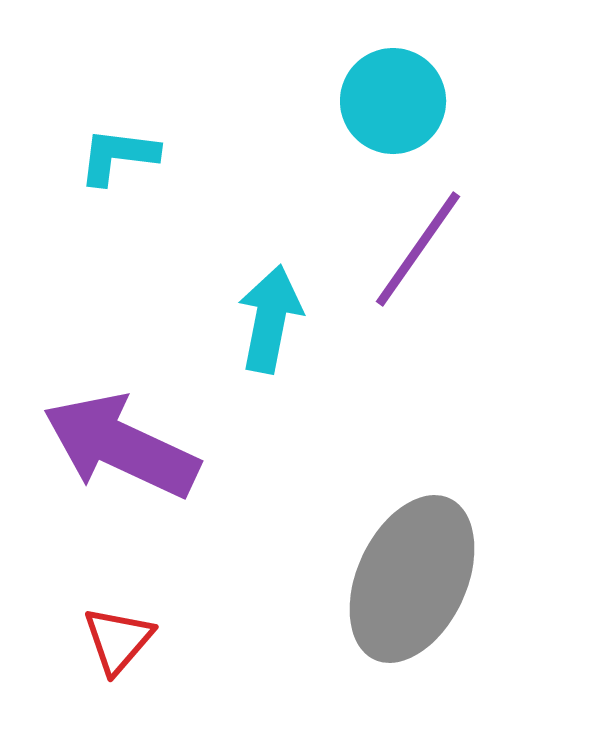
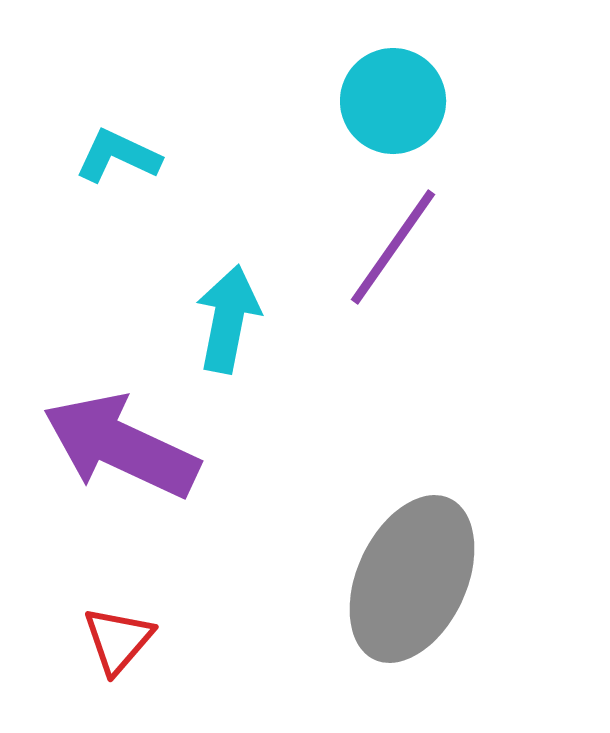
cyan L-shape: rotated 18 degrees clockwise
purple line: moved 25 px left, 2 px up
cyan arrow: moved 42 px left
